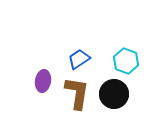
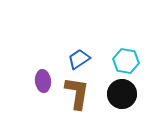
cyan hexagon: rotated 10 degrees counterclockwise
purple ellipse: rotated 15 degrees counterclockwise
black circle: moved 8 px right
